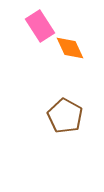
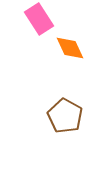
pink rectangle: moved 1 px left, 7 px up
